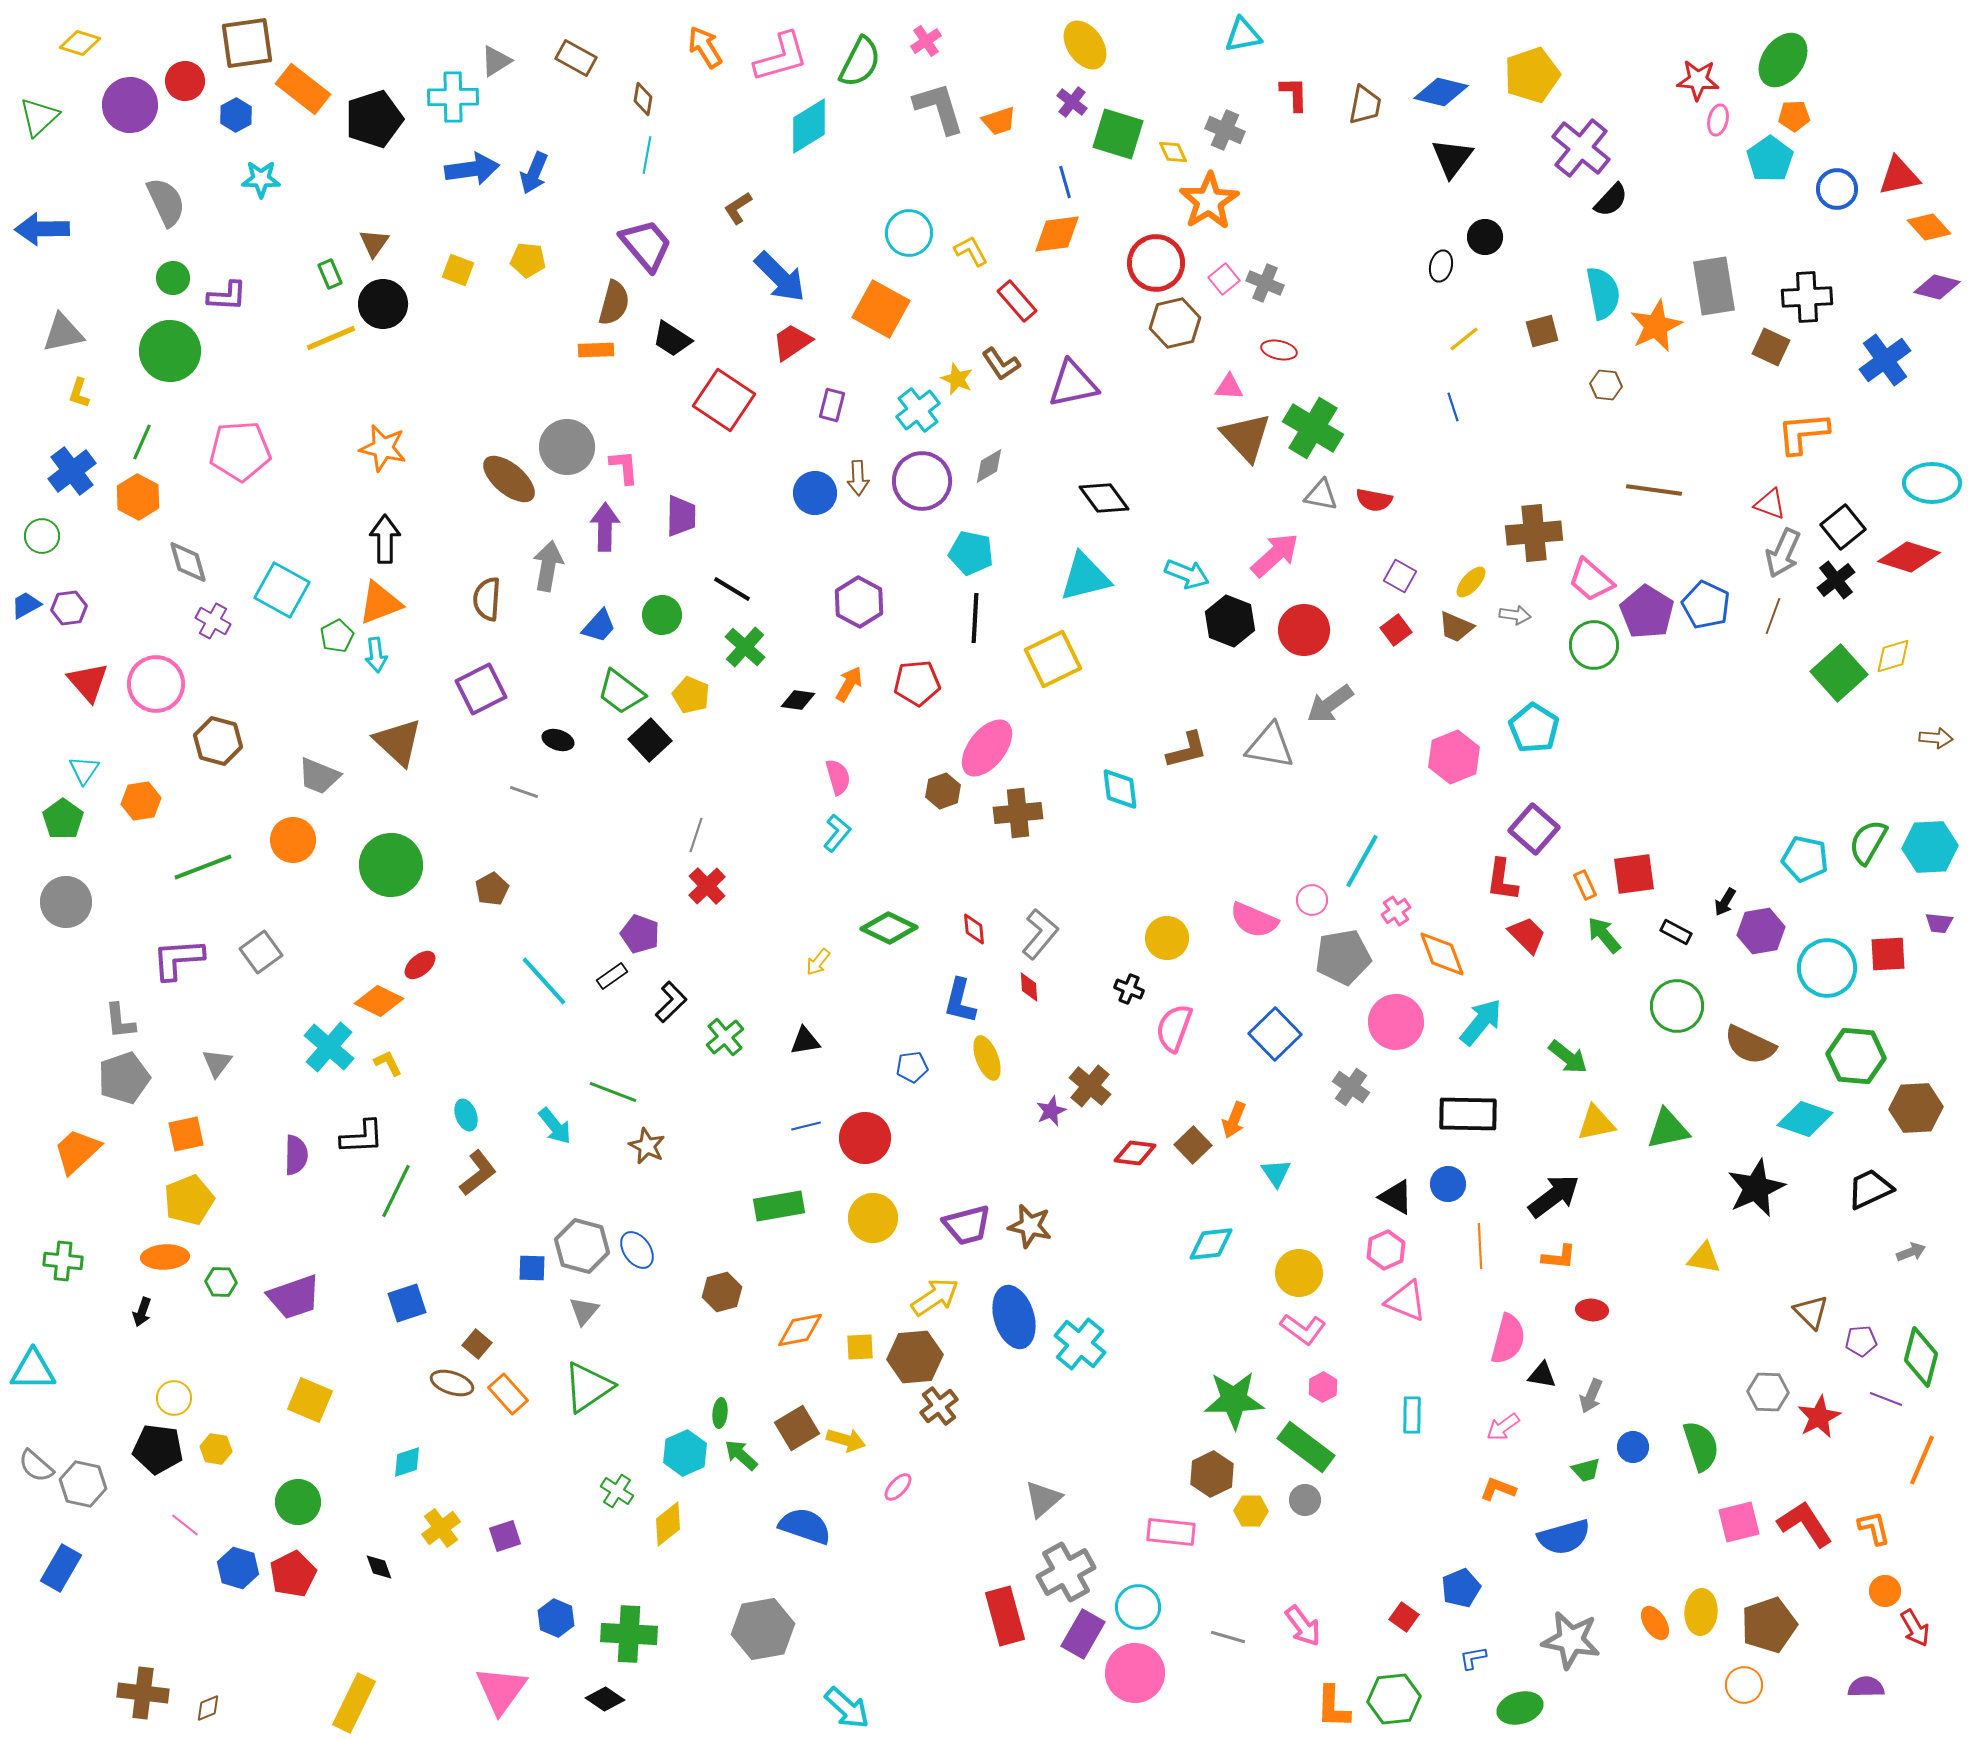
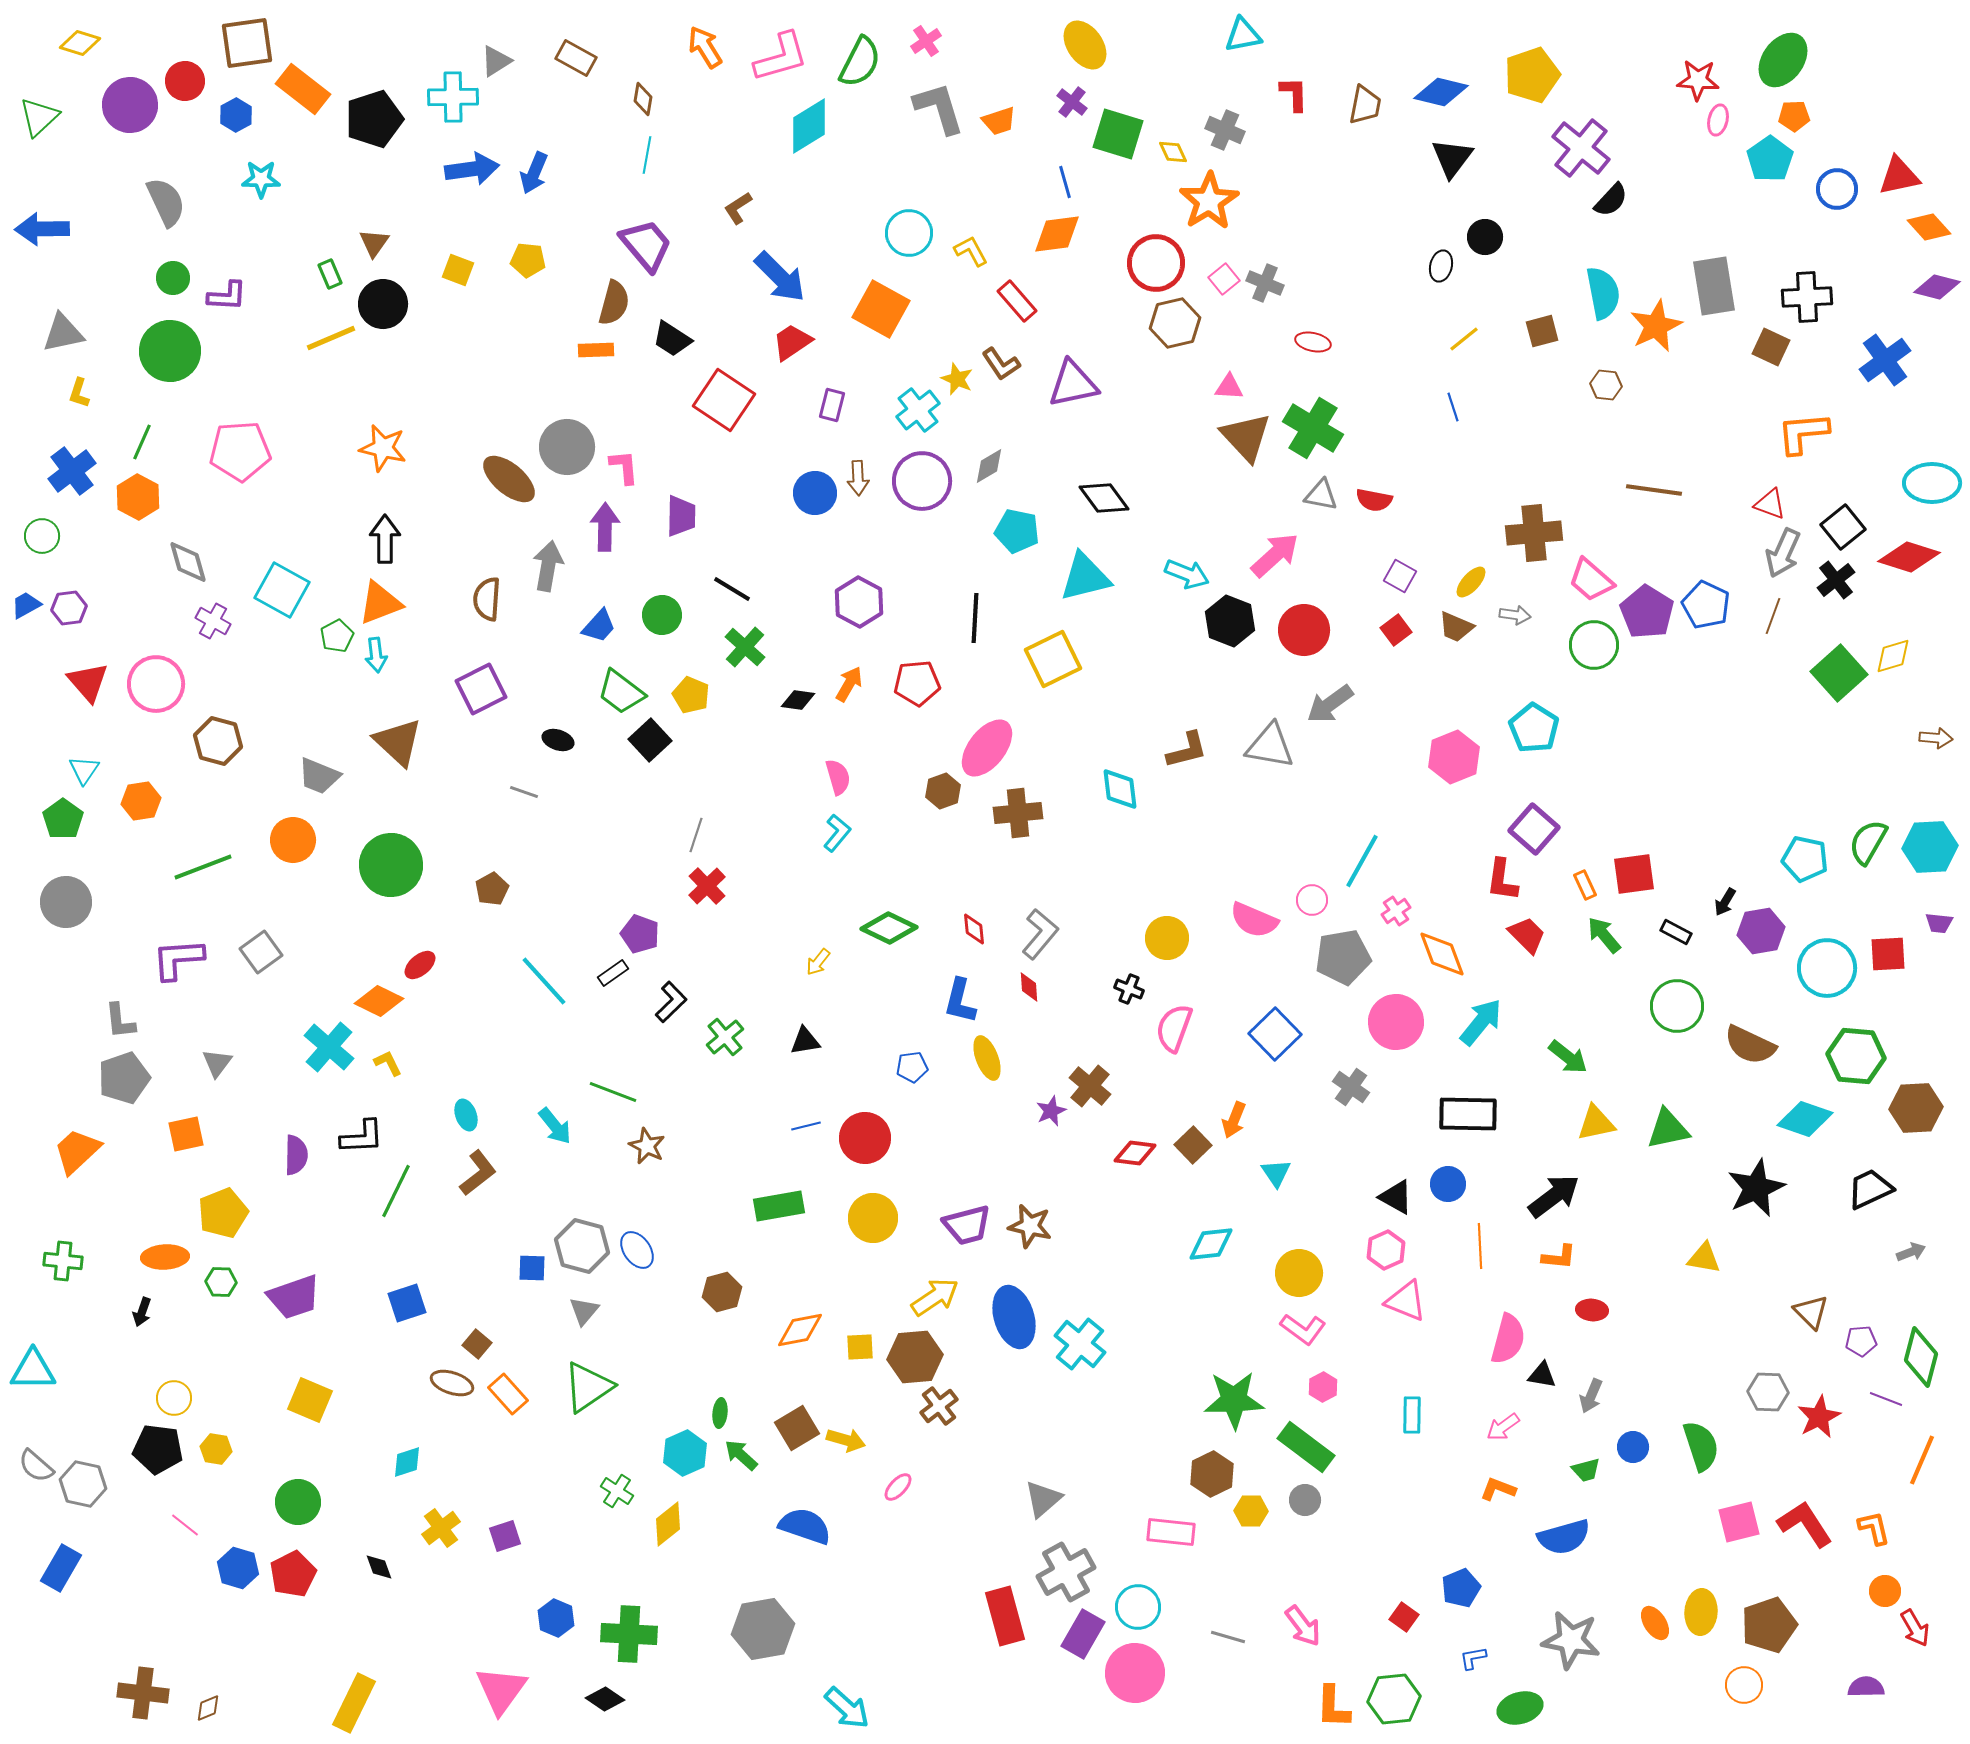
red ellipse at (1279, 350): moved 34 px right, 8 px up
cyan pentagon at (971, 553): moved 46 px right, 22 px up
black rectangle at (612, 976): moved 1 px right, 3 px up
yellow pentagon at (189, 1200): moved 34 px right, 13 px down
